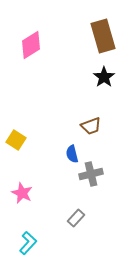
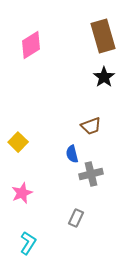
yellow square: moved 2 px right, 2 px down; rotated 12 degrees clockwise
pink star: rotated 25 degrees clockwise
gray rectangle: rotated 18 degrees counterclockwise
cyan L-shape: rotated 10 degrees counterclockwise
